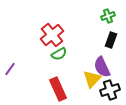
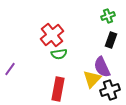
green semicircle: rotated 21 degrees clockwise
red rectangle: rotated 35 degrees clockwise
